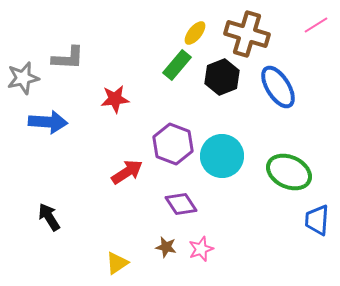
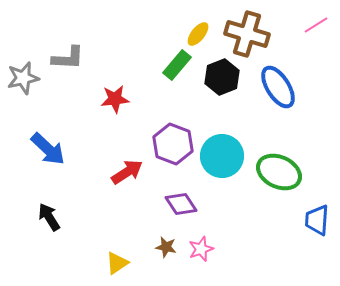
yellow ellipse: moved 3 px right, 1 px down
blue arrow: moved 27 px down; rotated 39 degrees clockwise
green ellipse: moved 10 px left
